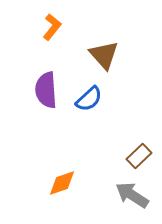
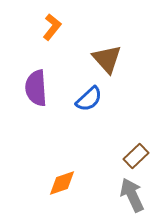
brown triangle: moved 3 px right, 4 px down
purple semicircle: moved 10 px left, 2 px up
brown rectangle: moved 3 px left
gray arrow: rotated 32 degrees clockwise
